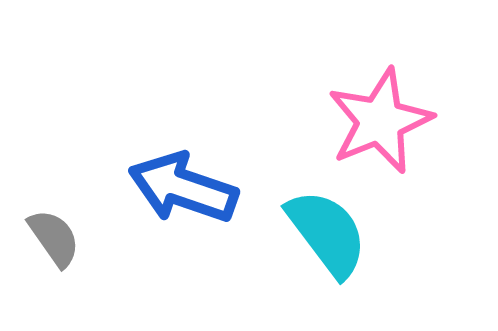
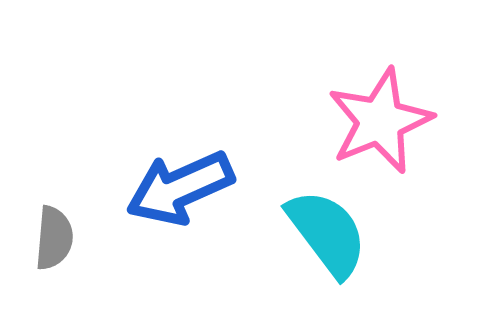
blue arrow: moved 3 px left; rotated 43 degrees counterclockwise
gray semicircle: rotated 40 degrees clockwise
